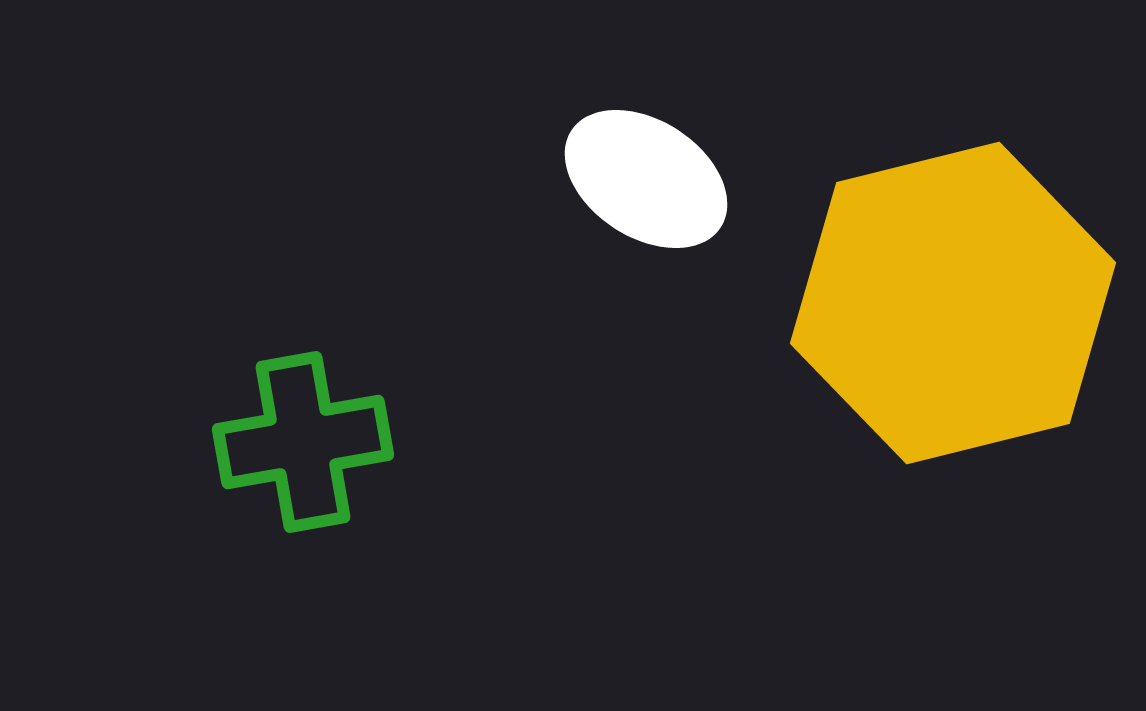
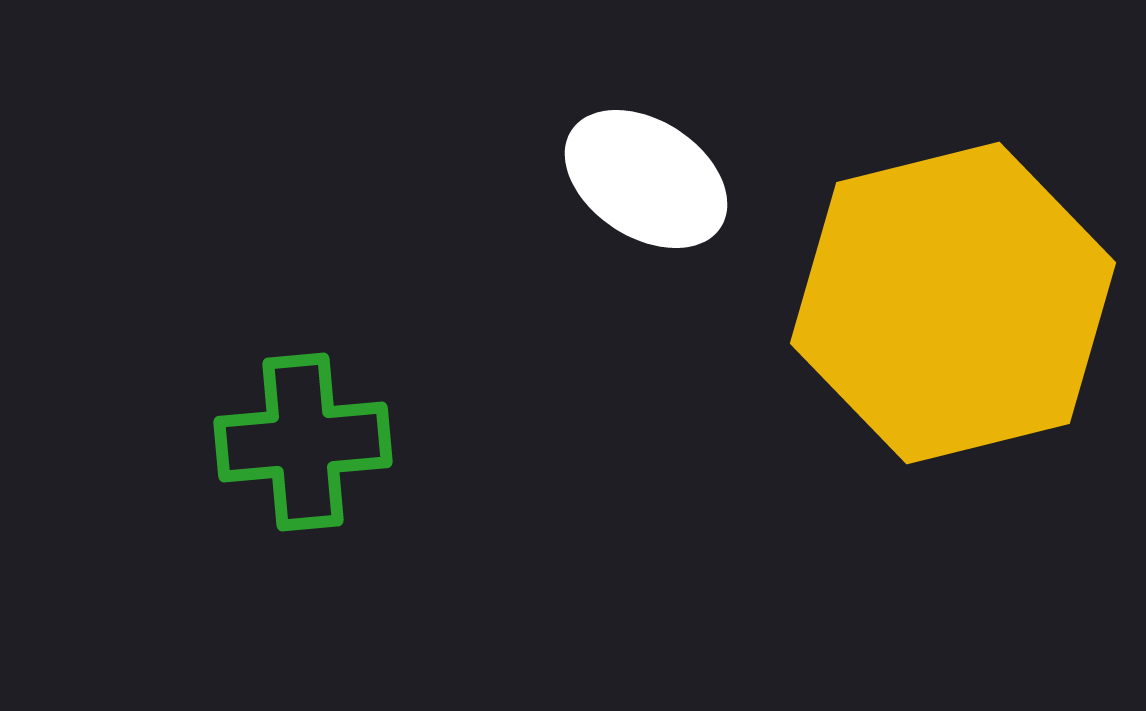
green cross: rotated 5 degrees clockwise
